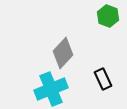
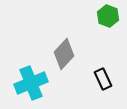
gray diamond: moved 1 px right, 1 px down
cyan cross: moved 20 px left, 6 px up
